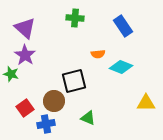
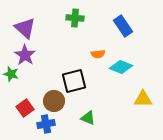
yellow triangle: moved 3 px left, 4 px up
